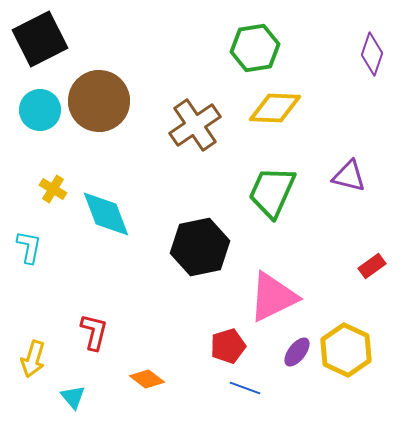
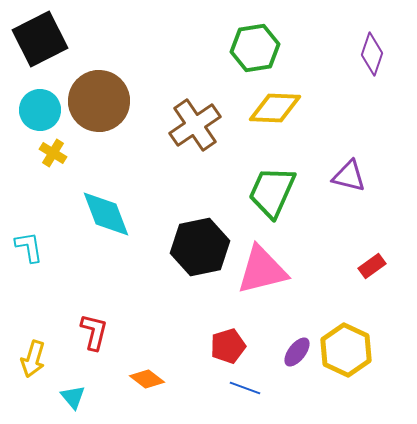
yellow cross: moved 36 px up
cyan L-shape: rotated 20 degrees counterclockwise
pink triangle: moved 11 px left, 27 px up; rotated 12 degrees clockwise
